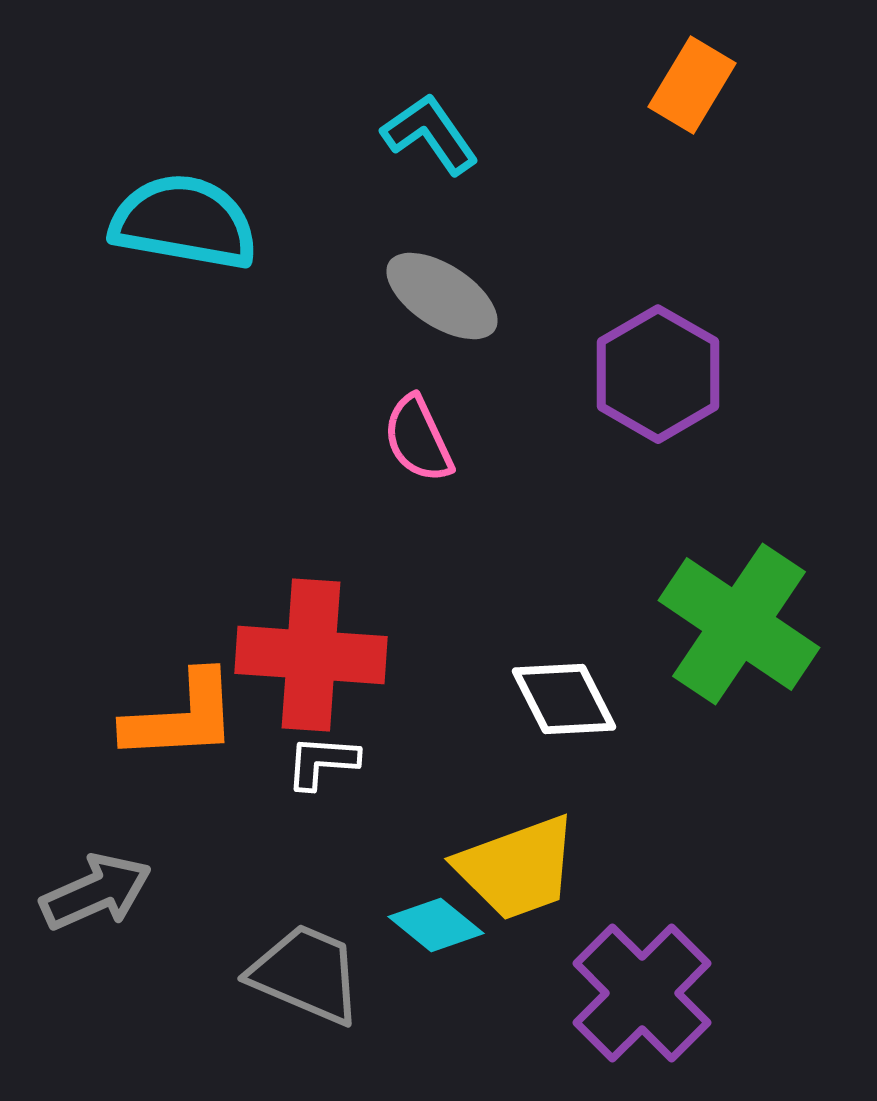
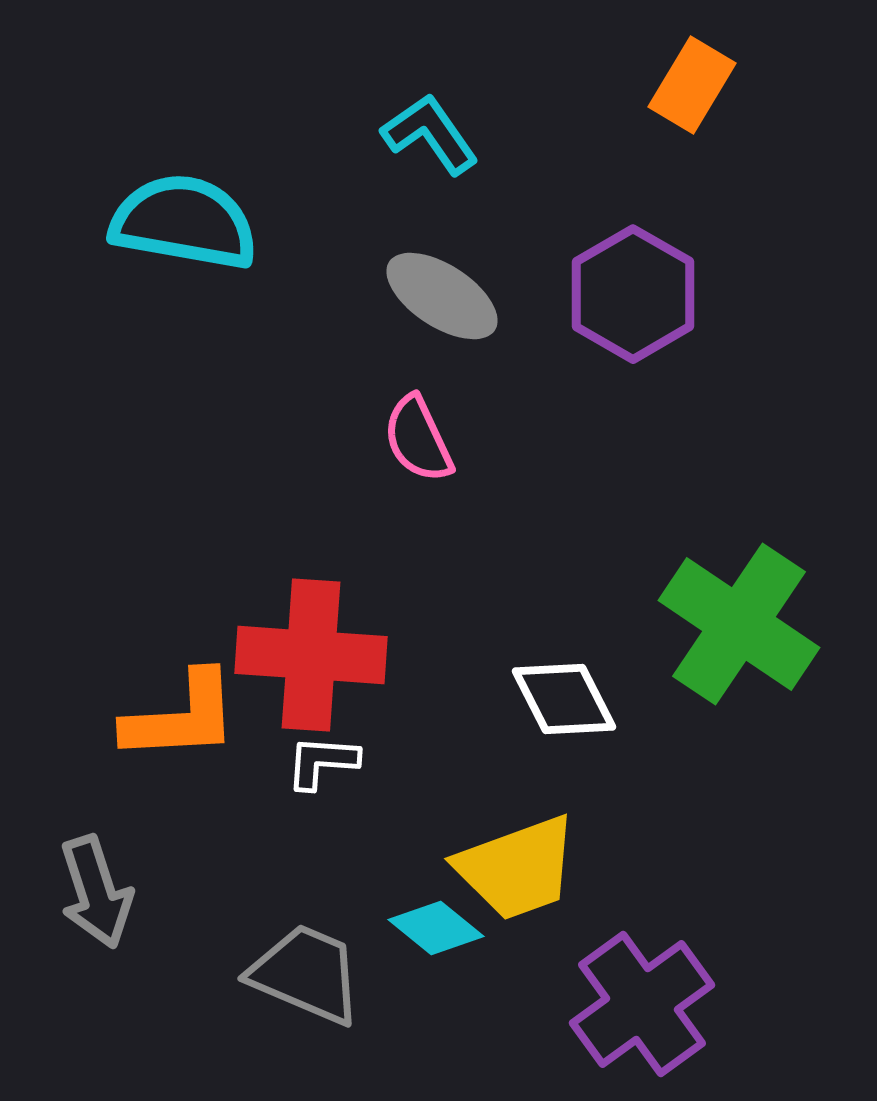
purple hexagon: moved 25 px left, 80 px up
gray arrow: rotated 96 degrees clockwise
cyan diamond: moved 3 px down
purple cross: moved 11 px down; rotated 9 degrees clockwise
